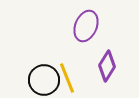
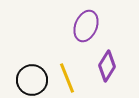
black circle: moved 12 px left
